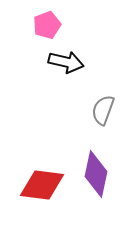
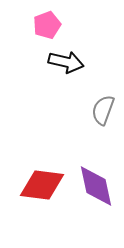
purple diamond: moved 12 px down; rotated 24 degrees counterclockwise
